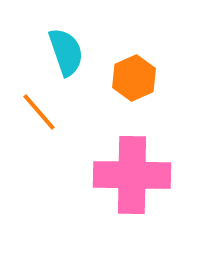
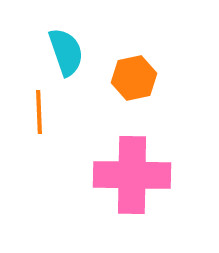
orange hexagon: rotated 12 degrees clockwise
orange line: rotated 39 degrees clockwise
